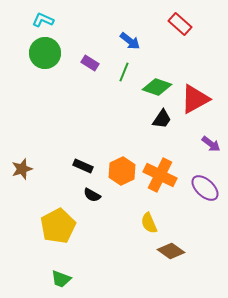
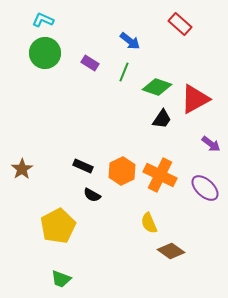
brown star: rotated 15 degrees counterclockwise
